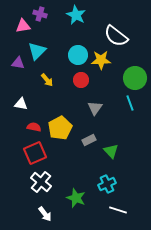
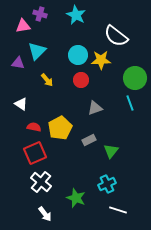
white triangle: rotated 24 degrees clockwise
gray triangle: rotated 35 degrees clockwise
green triangle: rotated 21 degrees clockwise
